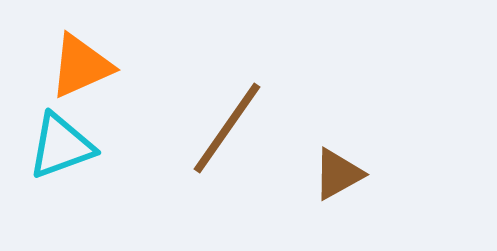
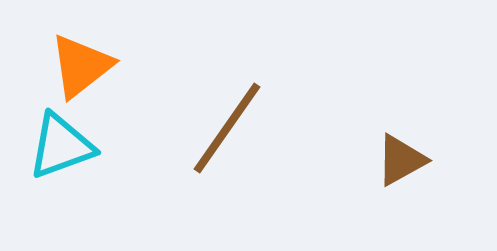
orange triangle: rotated 14 degrees counterclockwise
brown triangle: moved 63 px right, 14 px up
